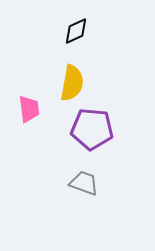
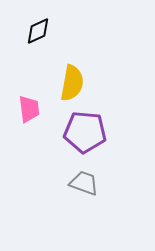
black diamond: moved 38 px left
purple pentagon: moved 7 px left, 3 px down
